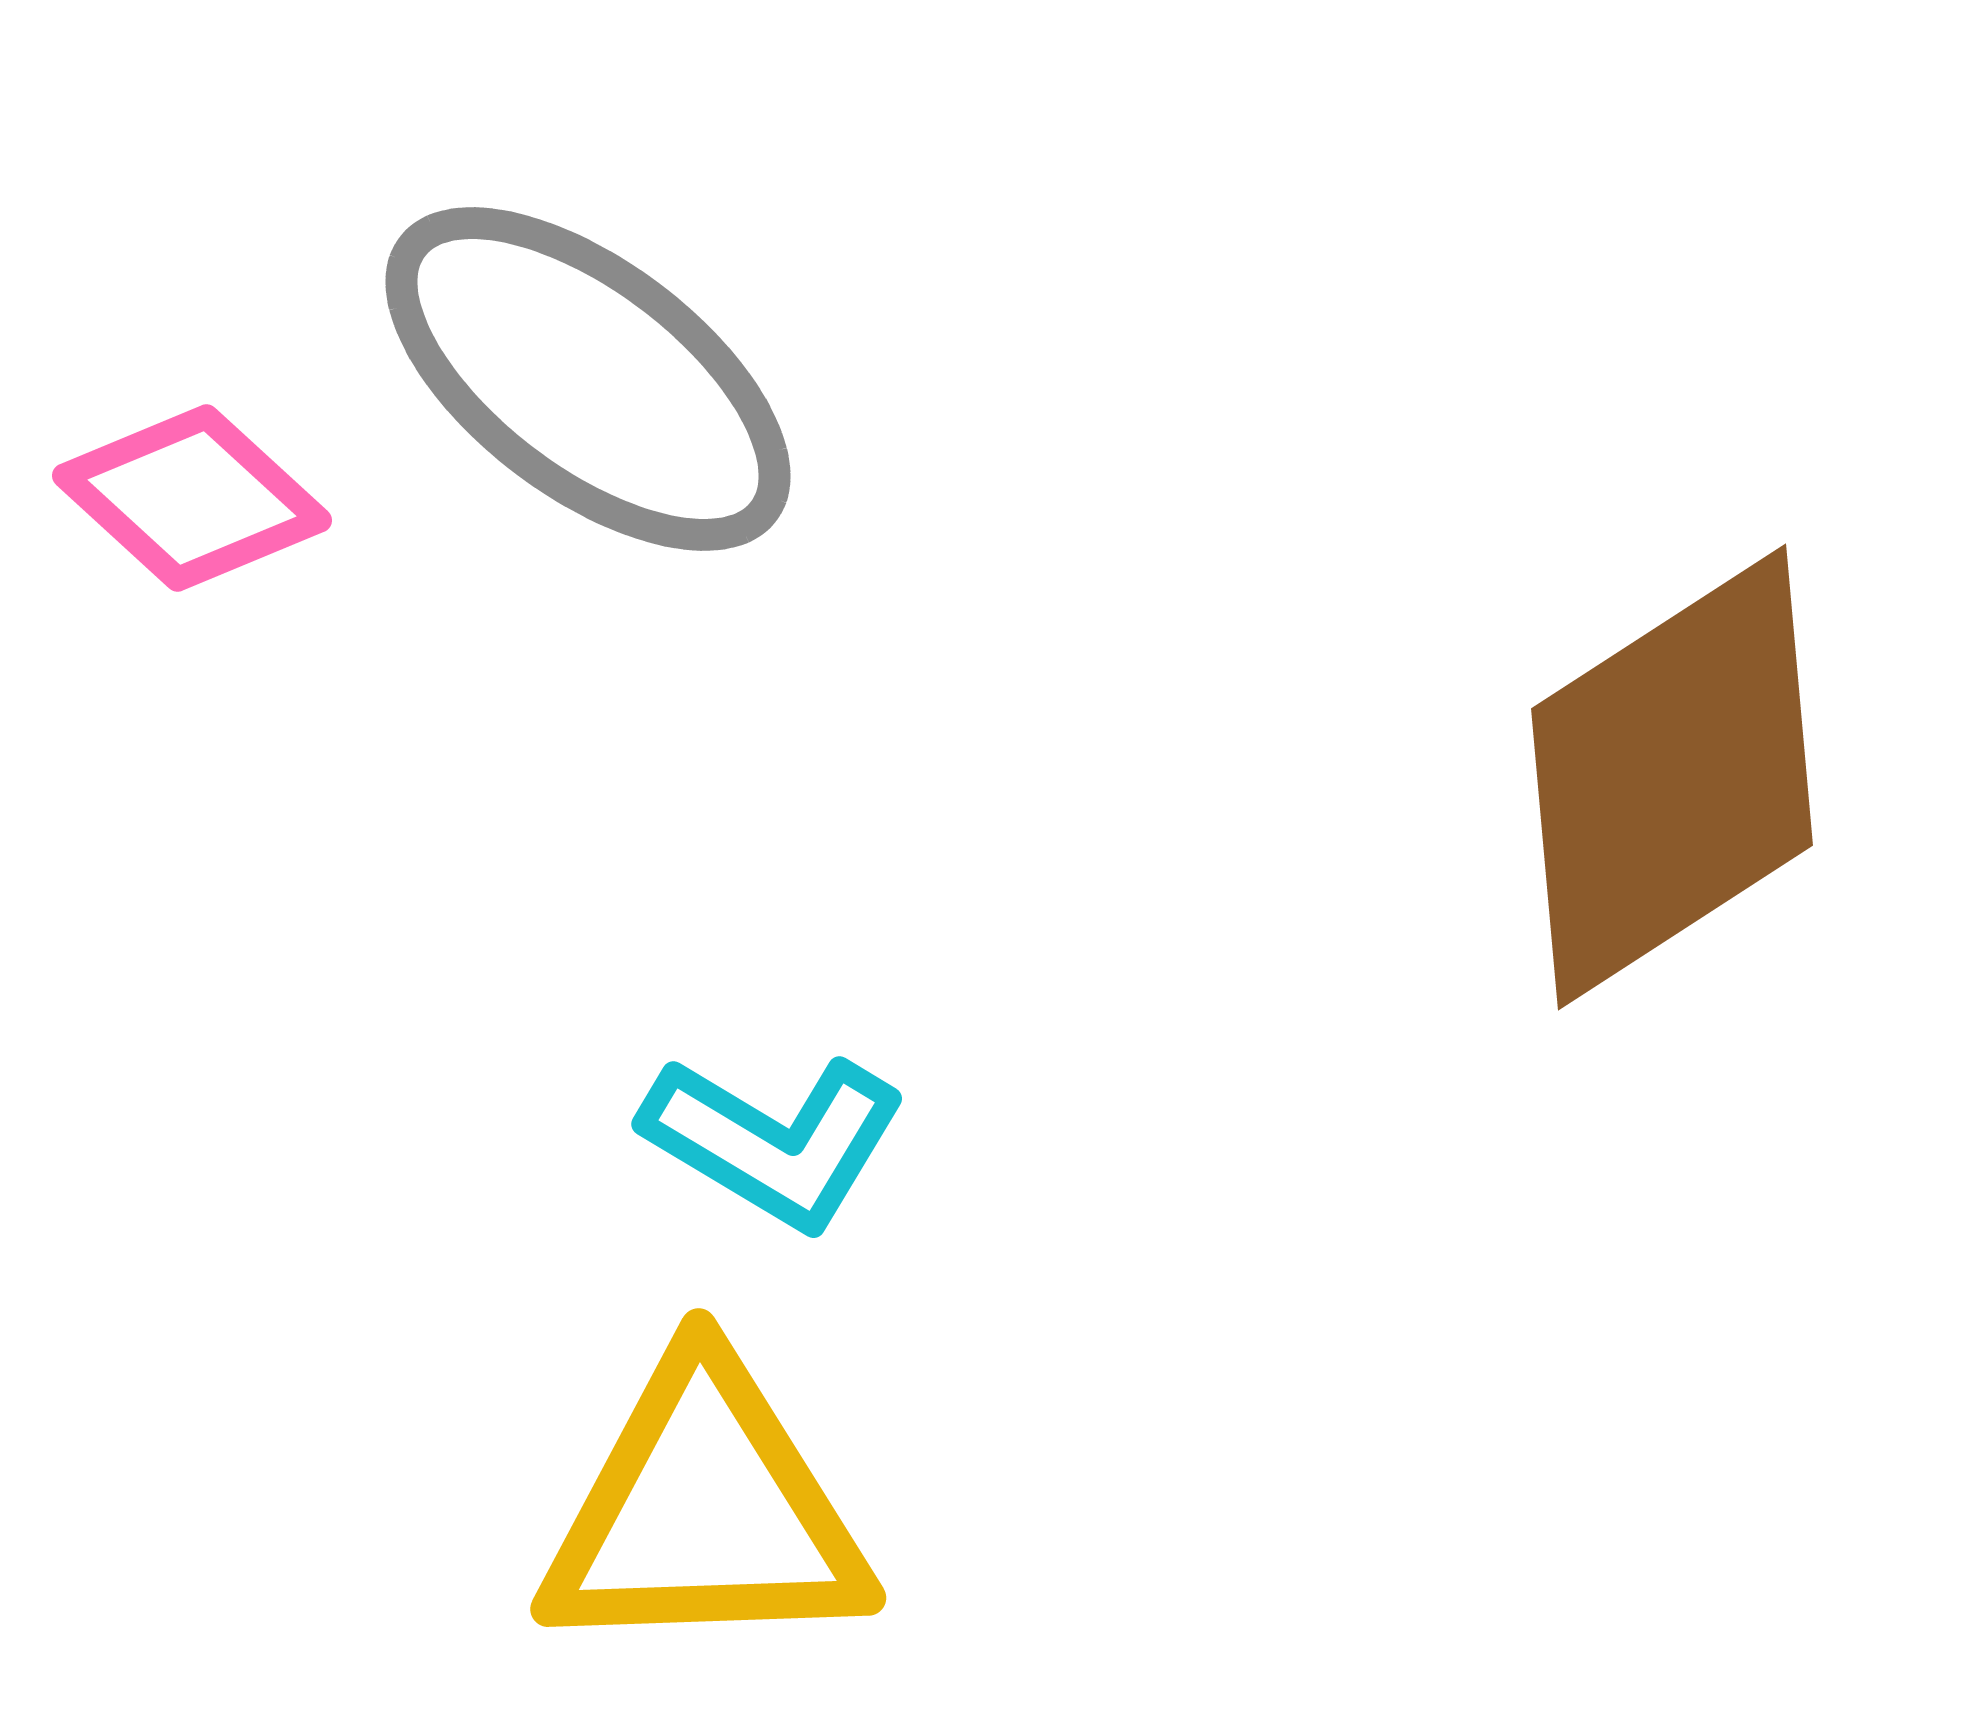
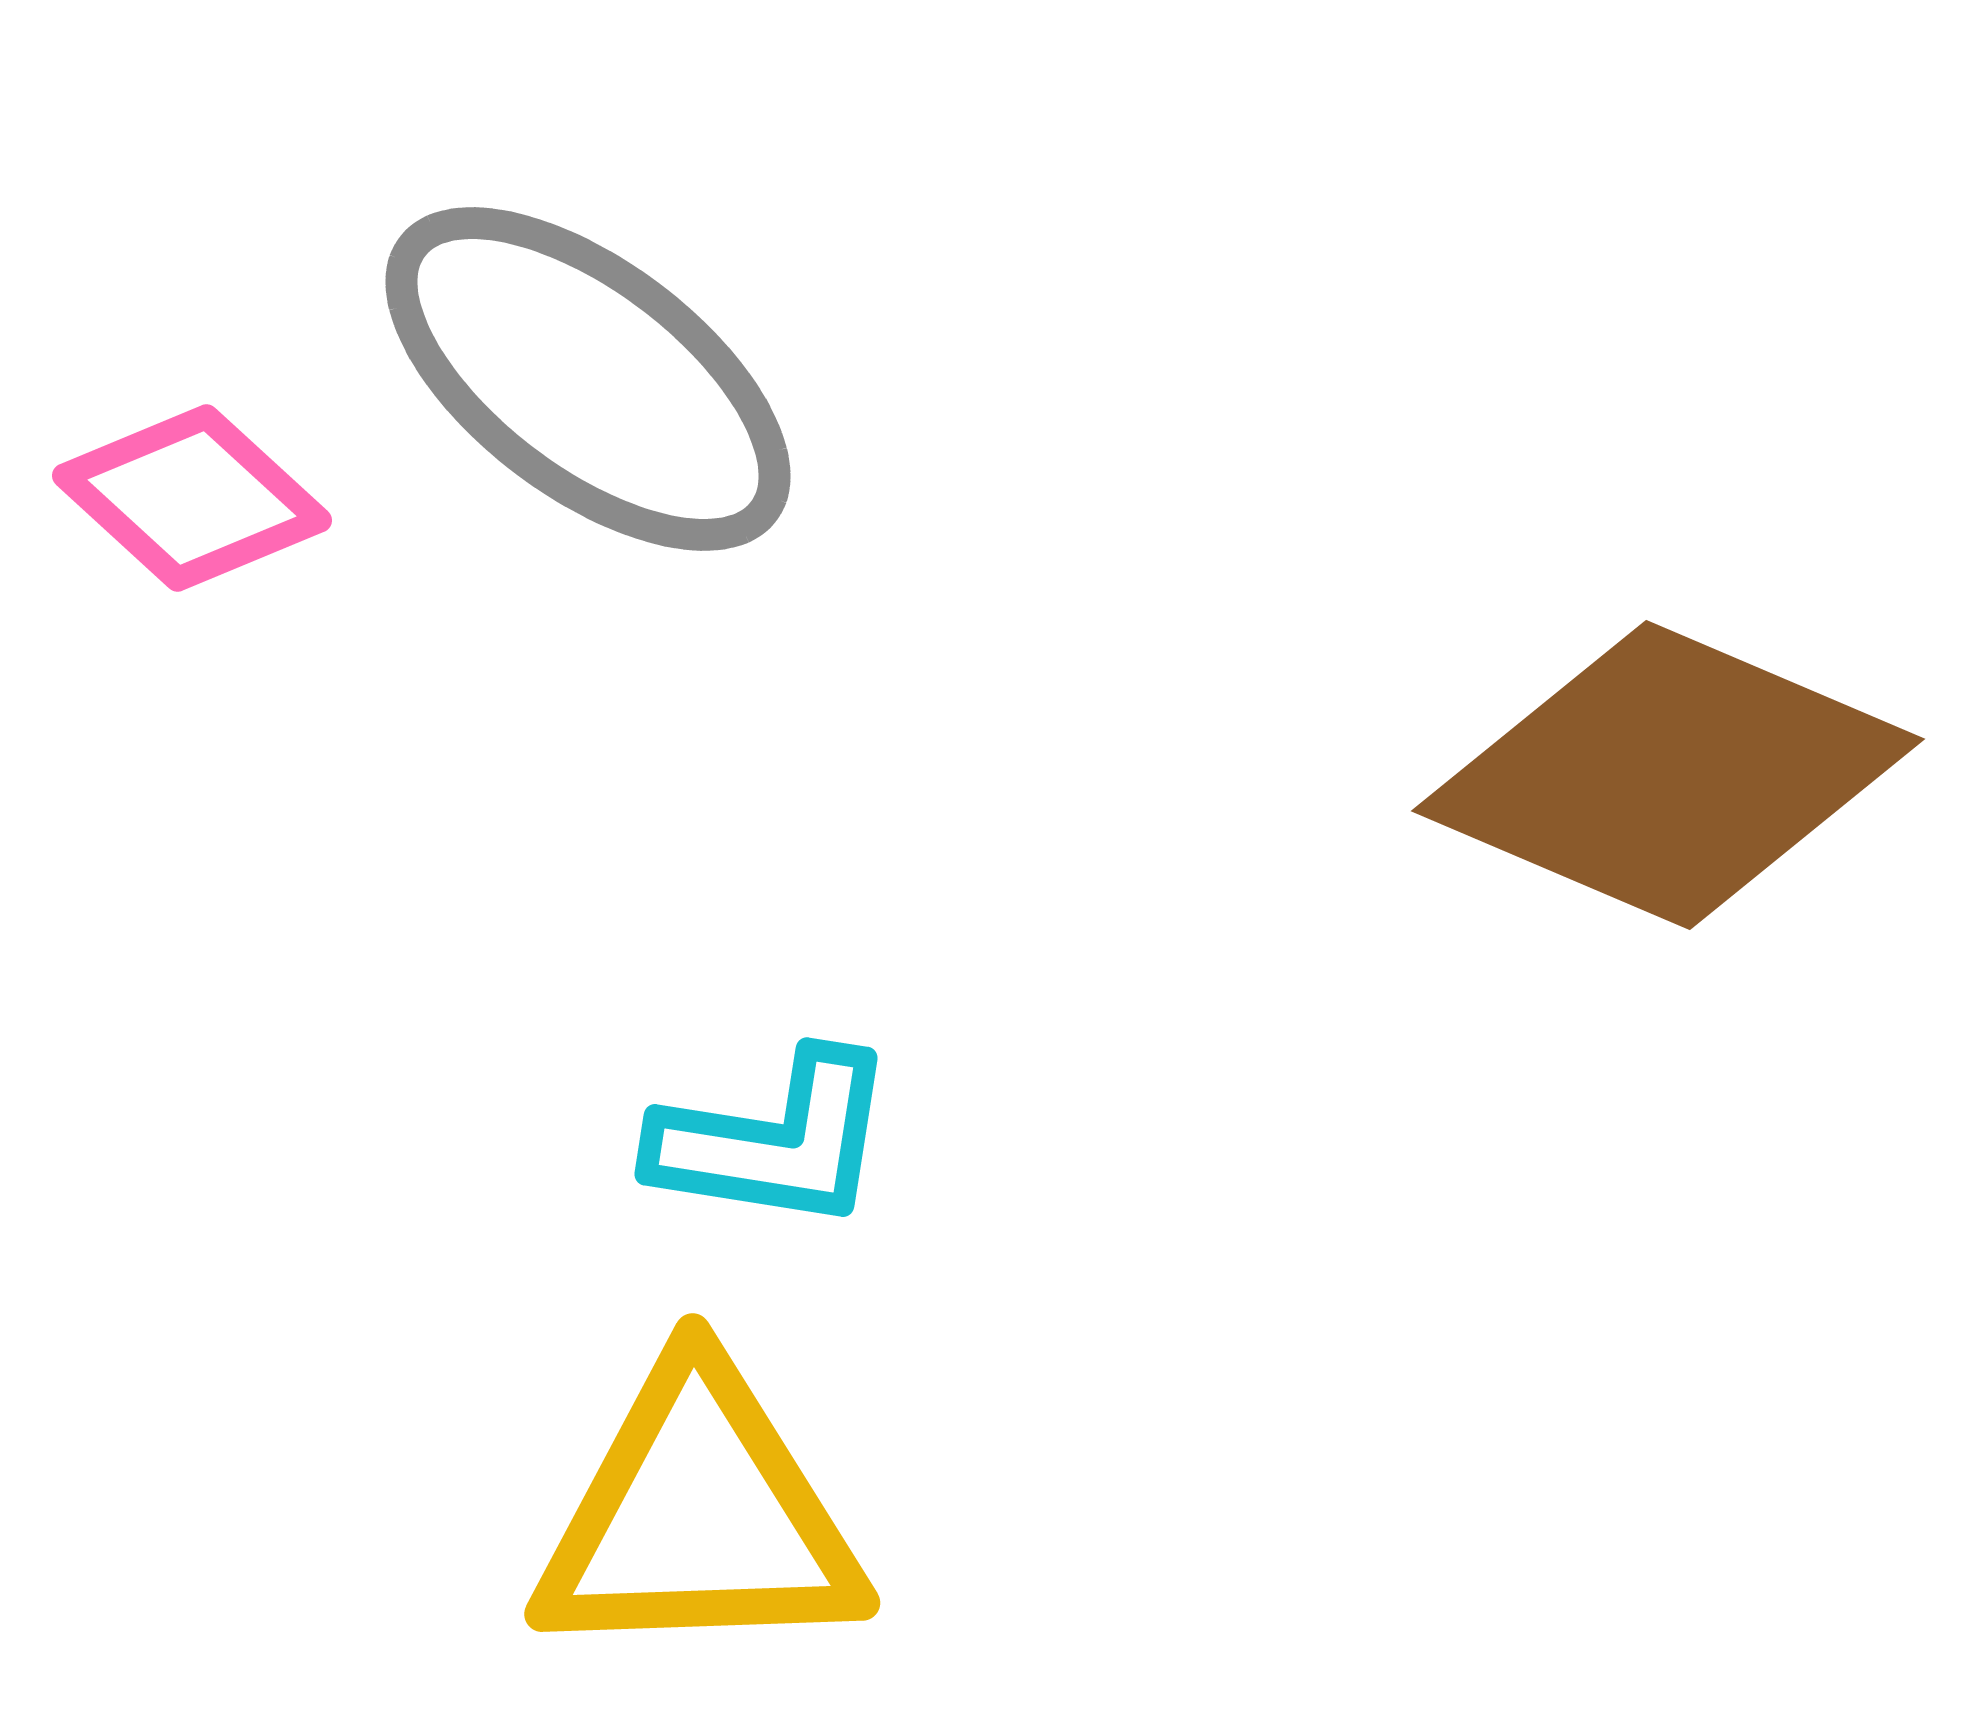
brown diamond: moved 4 px left, 2 px up; rotated 56 degrees clockwise
cyan L-shape: rotated 22 degrees counterclockwise
yellow triangle: moved 6 px left, 5 px down
